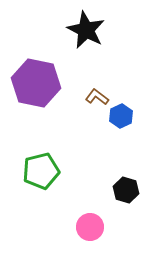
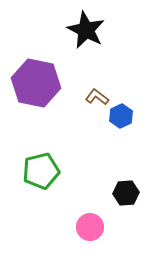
black hexagon: moved 3 px down; rotated 20 degrees counterclockwise
